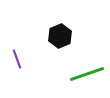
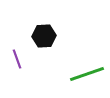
black hexagon: moved 16 px left; rotated 20 degrees clockwise
